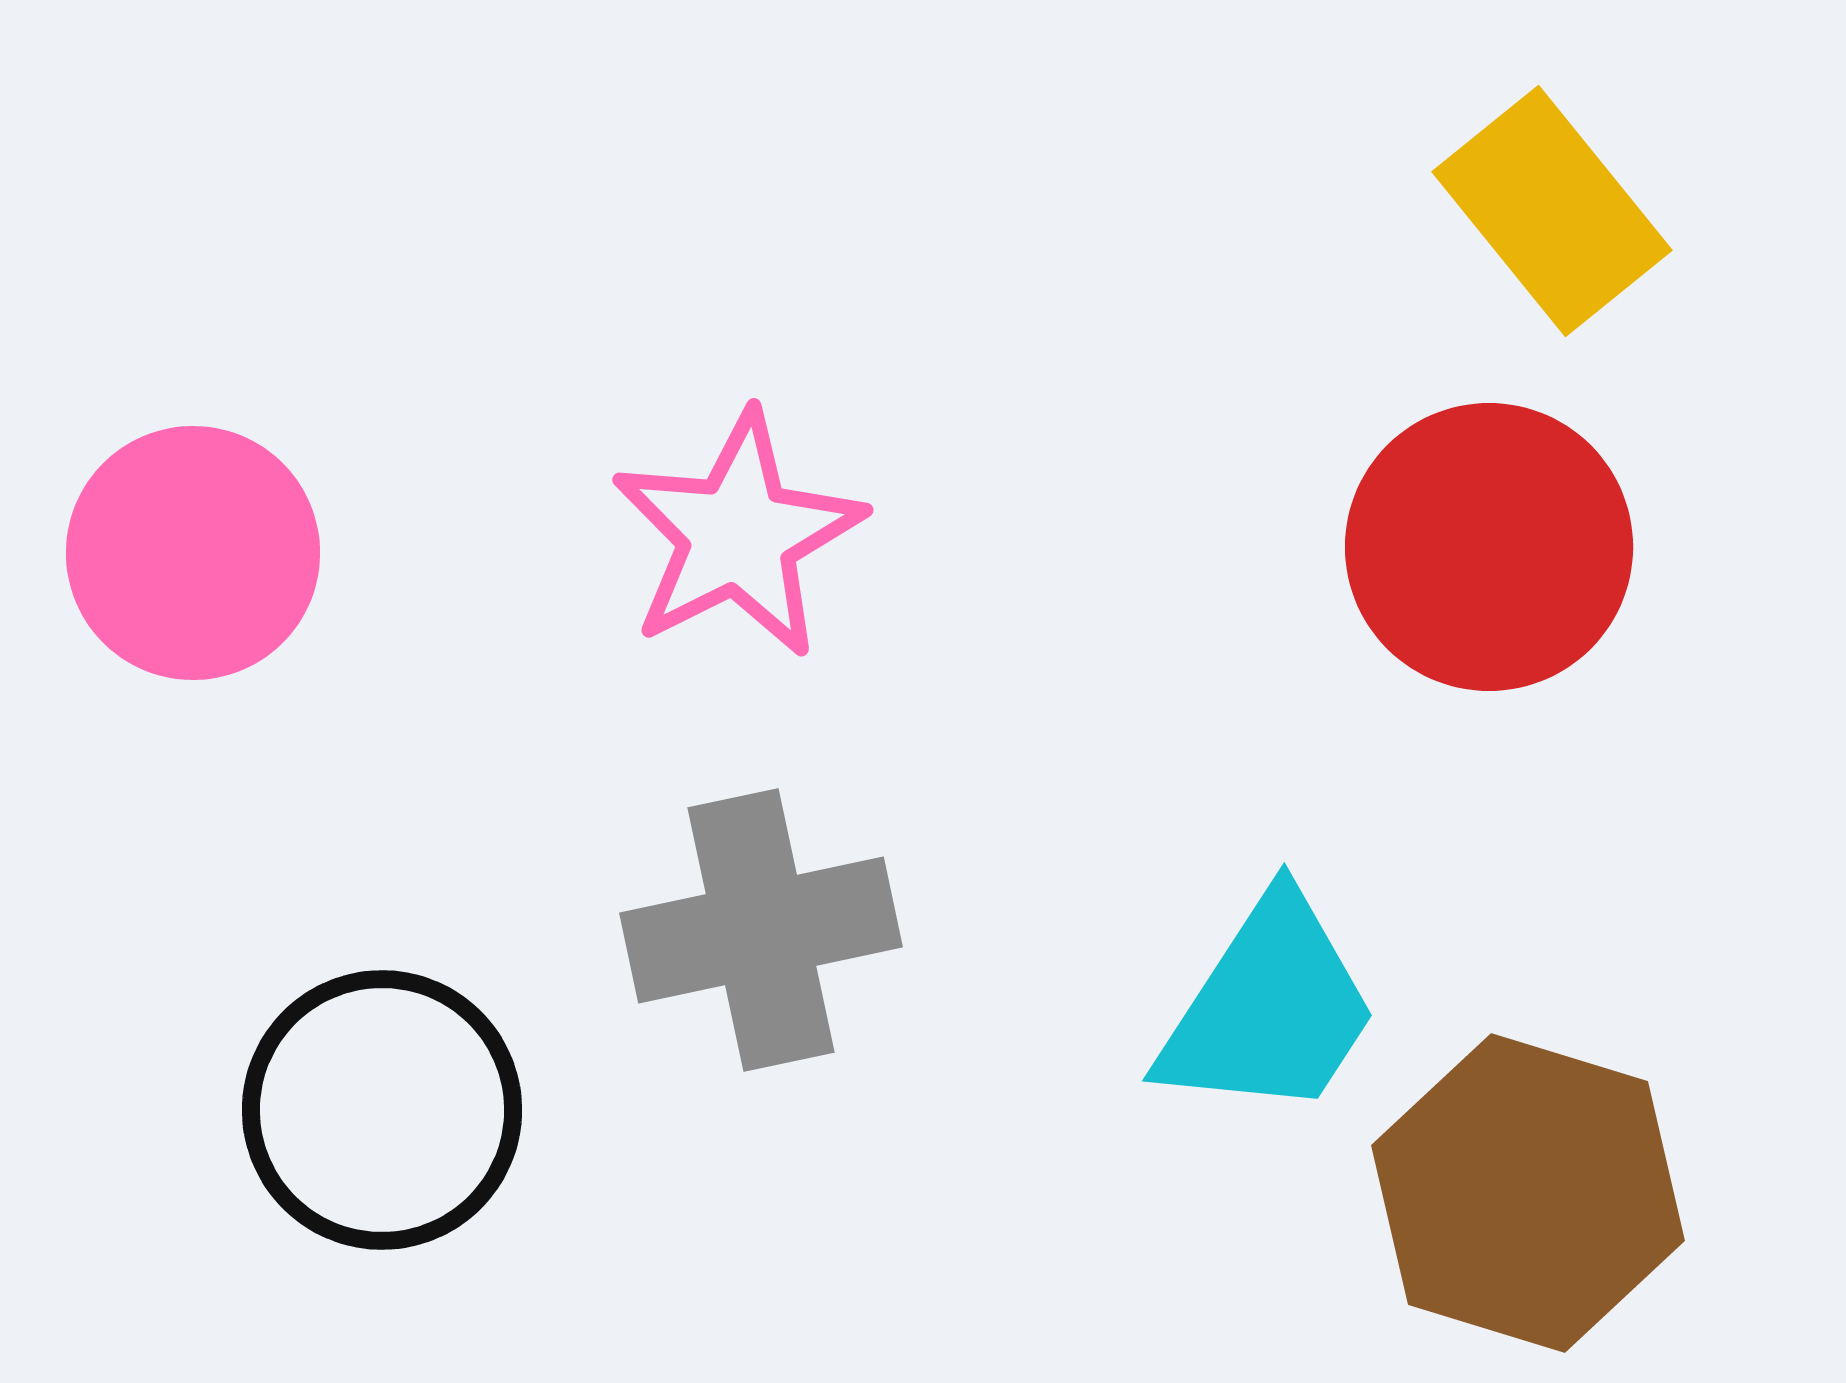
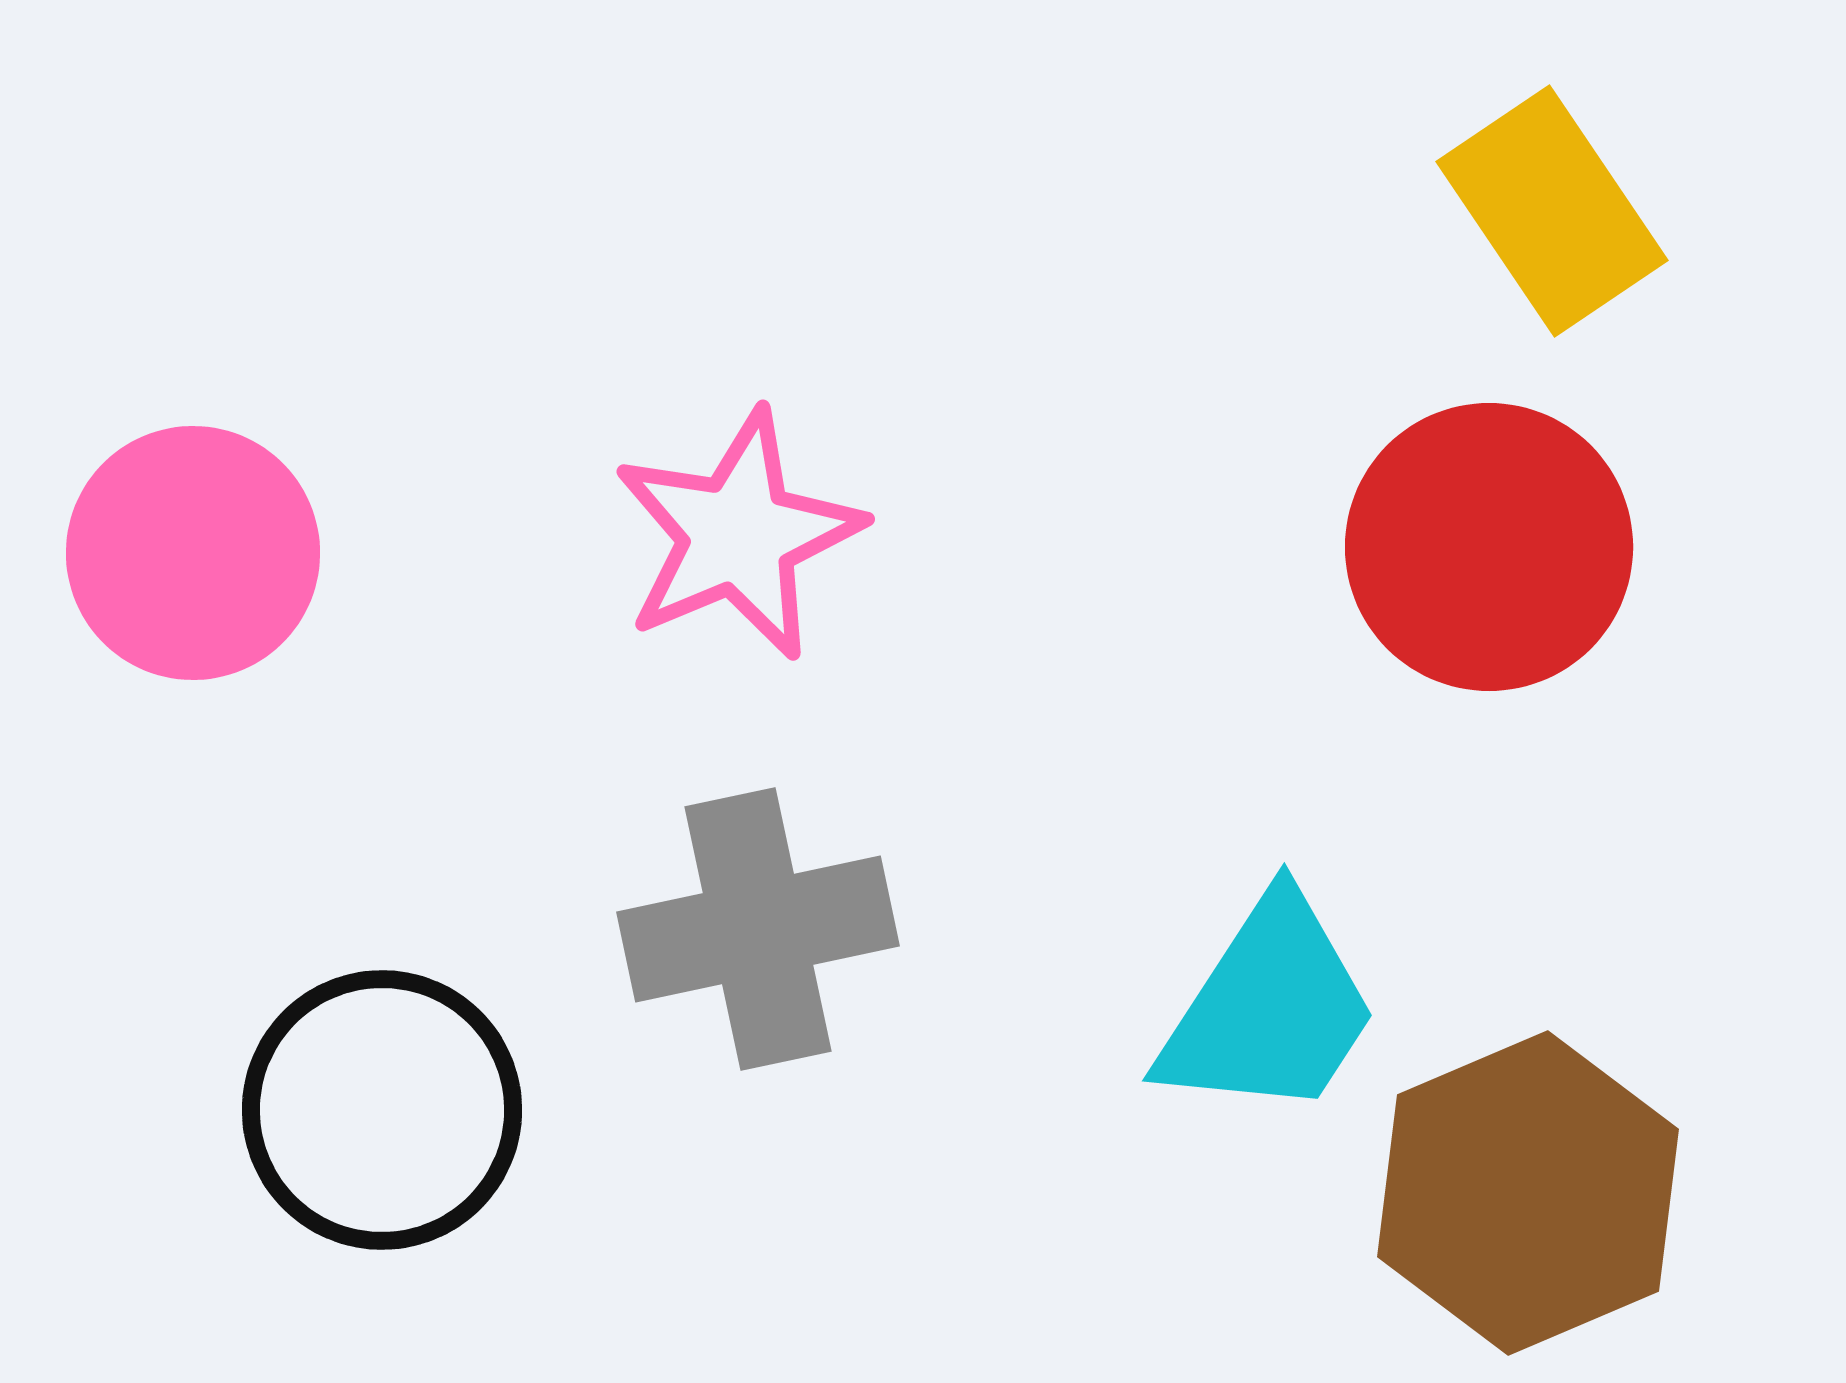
yellow rectangle: rotated 5 degrees clockwise
pink star: rotated 4 degrees clockwise
gray cross: moved 3 px left, 1 px up
brown hexagon: rotated 20 degrees clockwise
